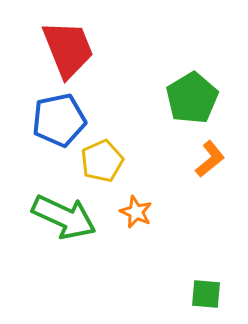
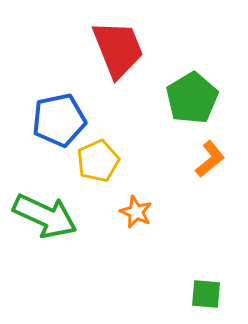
red trapezoid: moved 50 px right
yellow pentagon: moved 4 px left
green arrow: moved 19 px left, 1 px up
